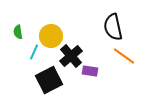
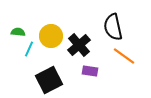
green semicircle: rotated 104 degrees clockwise
cyan line: moved 5 px left, 3 px up
black cross: moved 8 px right, 11 px up
